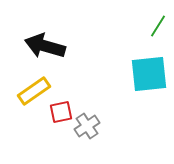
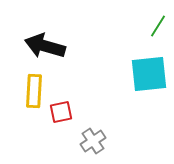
yellow rectangle: rotated 52 degrees counterclockwise
gray cross: moved 6 px right, 15 px down
